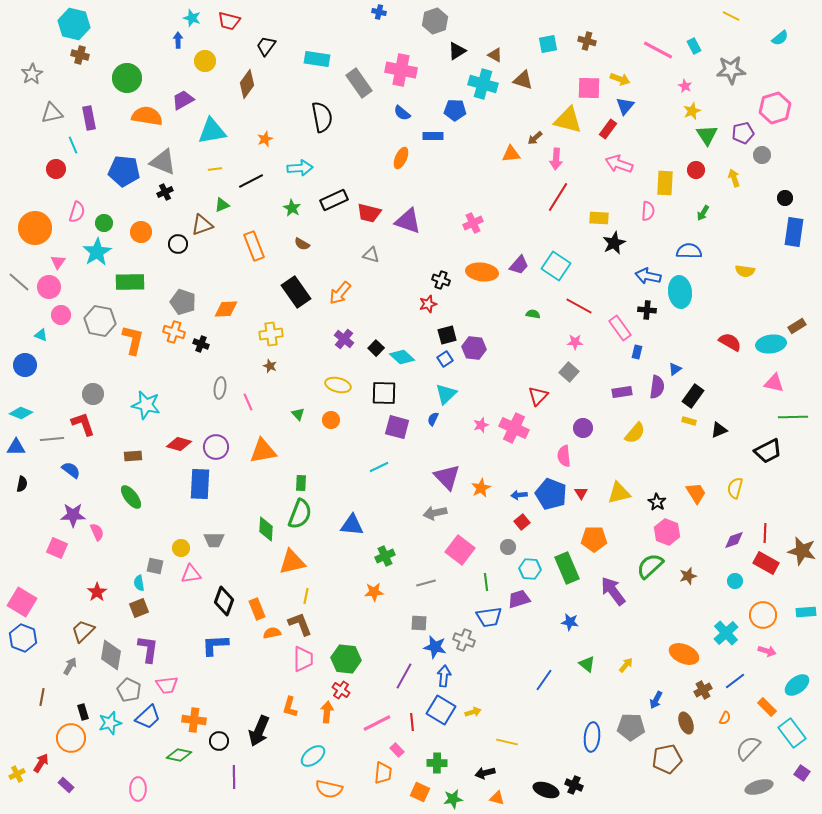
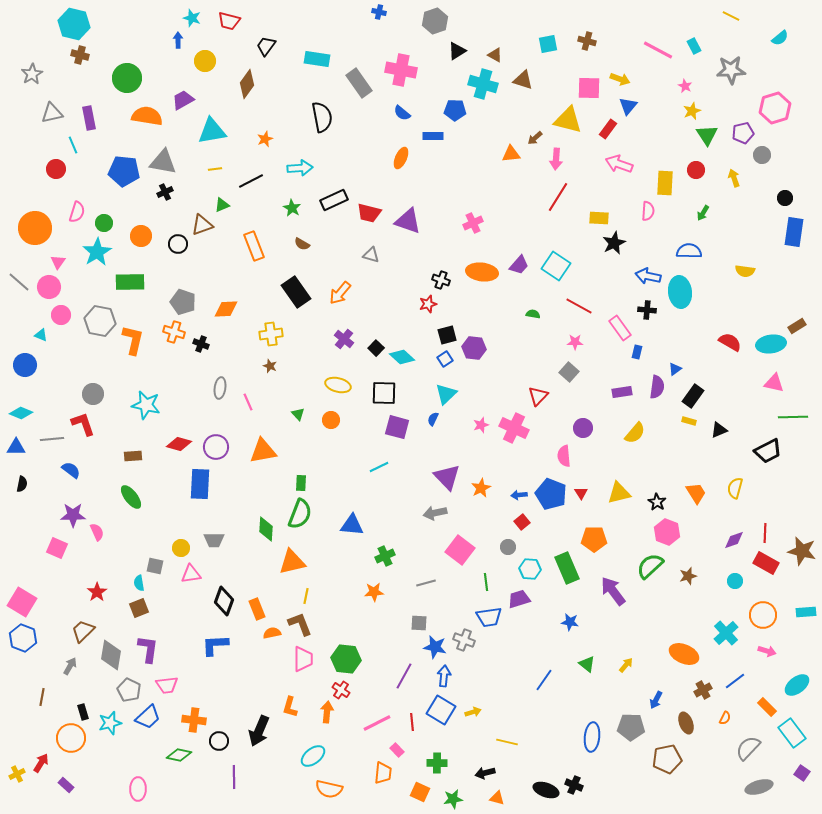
blue triangle at (625, 106): moved 3 px right
gray triangle at (163, 162): rotated 12 degrees counterclockwise
orange circle at (141, 232): moved 4 px down
